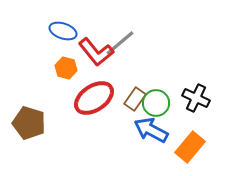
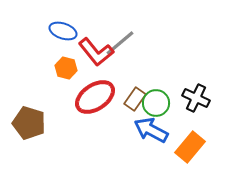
red ellipse: moved 1 px right, 1 px up
